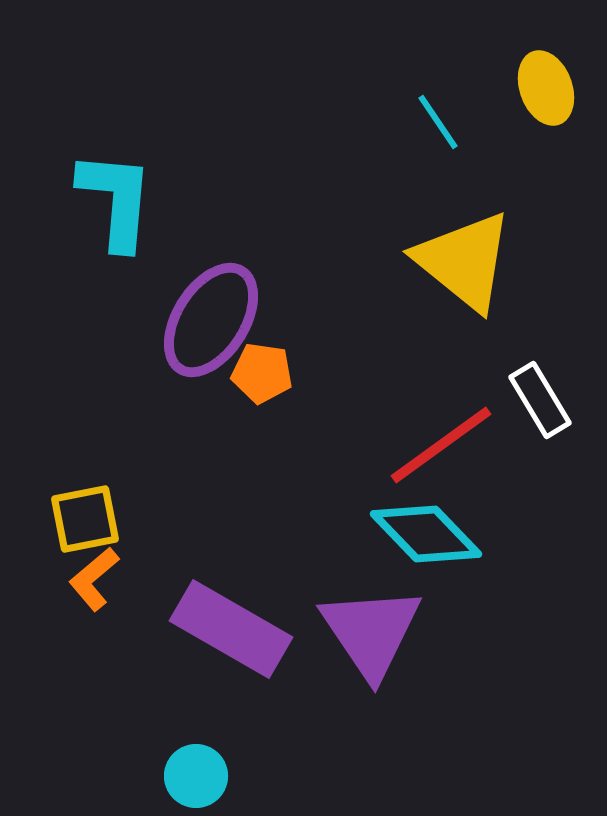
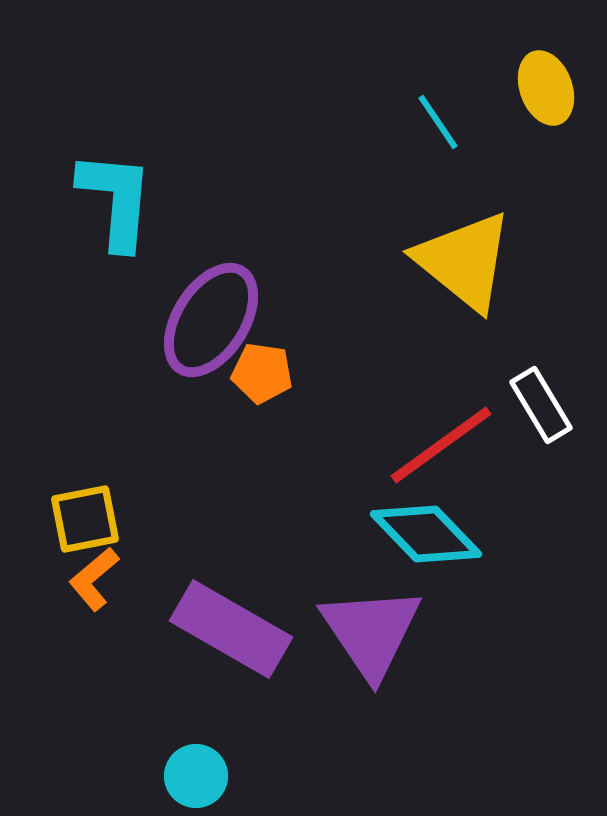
white rectangle: moved 1 px right, 5 px down
